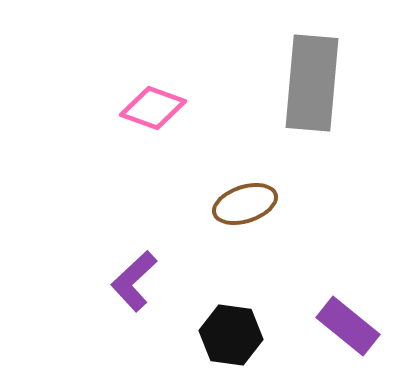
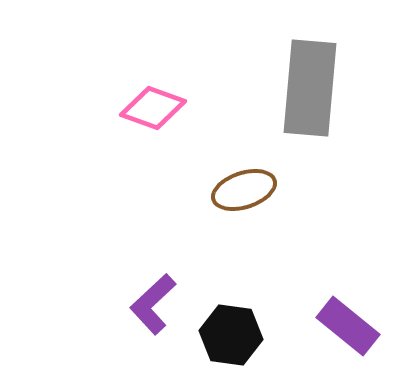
gray rectangle: moved 2 px left, 5 px down
brown ellipse: moved 1 px left, 14 px up
purple L-shape: moved 19 px right, 23 px down
